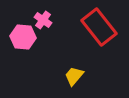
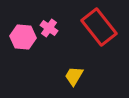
pink cross: moved 6 px right, 8 px down
yellow trapezoid: rotated 10 degrees counterclockwise
